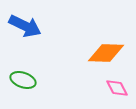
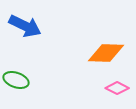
green ellipse: moved 7 px left
pink diamond: rotated 35 degrees counterclockwise
